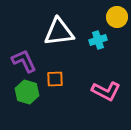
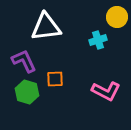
white triangle: moved 13 px left, 5 px up
